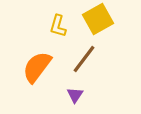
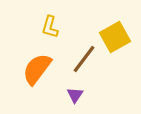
yellow square: moved 17 px right, 18 px down
yellow L-shape: moved 8 px left, 1 px down
orange semicircle: moved 2 px down
